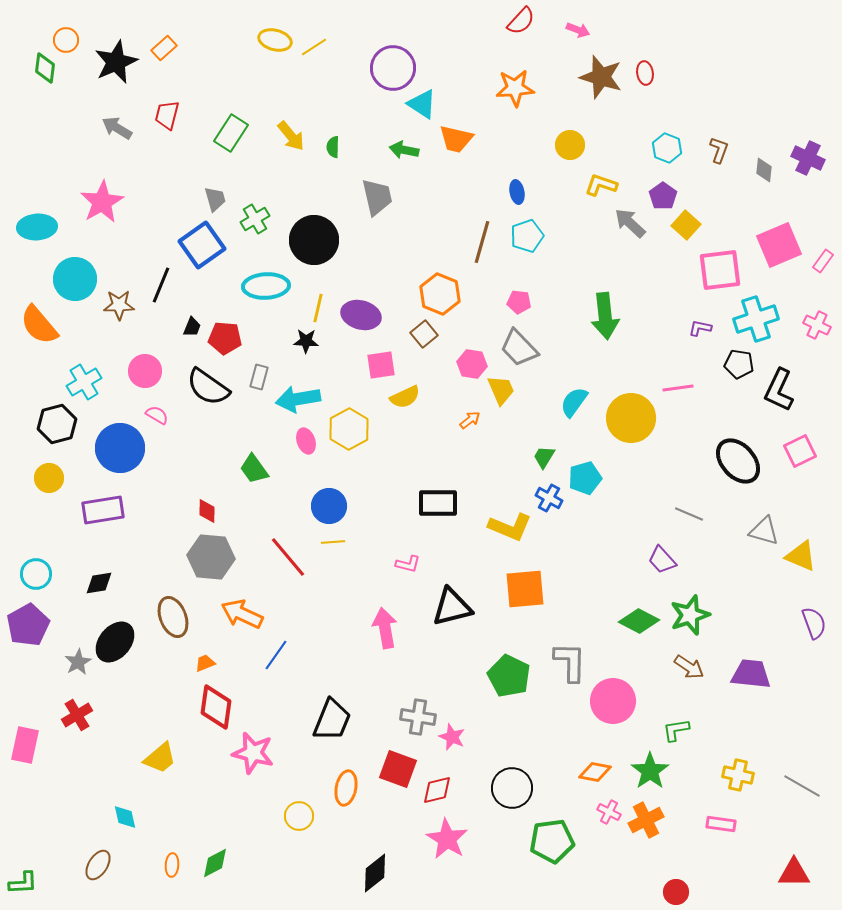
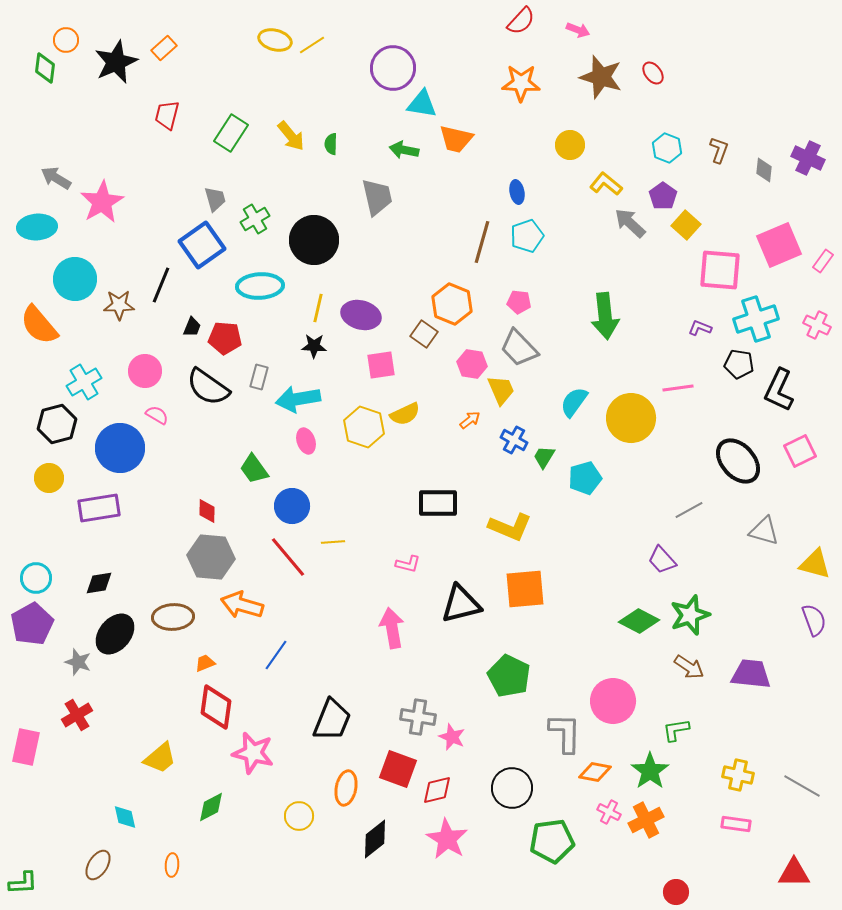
yellow line at (314, 47): moved 2 px left, 2 px up
red ellipse at (645, 73): moved 8 px right; rotated 30 degrees counterclockwise
orange star at (515, 88): moved 6 px right, 5 px up; rotated 6 degrees clockwise
cyan triangle at (422, 104): rotated 24 degrees counterclockwise
gray arrow at (117, 128): moved 61 px left, 50 px down
green semicircle at (333, 147): moved 2 px left, 3 px up
yellow L-shape at (601, 185): moved 5 px right, 1 px up; rotated 20 degrees clockwise
pink square at (720, 270): rotated 12 degrees clockwise
cyan ellipse at (266, 286): moved 6 px left
orange hexagon at (440, 294): moved 12 px right, 10 px down
purple L-shape at (700, 328): rotated 10 degrees clockwise
brown square at (424, 334): rotated 16 degrees counterclockwise
black star at (306, 341): moved 8 px right, 5 px down
yellow semicircle at (405, 397): moved 17 px down
yellow hexagon at (349, 429): moved 15 px right, 2 px up; rotated 12 degrees counterclockwise
blue cross at (549, 498): moved 35 px left, 58 px up
blue circle at (329, 506): moved 37 px left
purple rectangle at (103, 510): moved 4 px left, 2 px up
gray line at (689, 514): moved 4 px up; rotated 52 degrees counterclockwise
yellow triangle at (801, 556): moved 14 px right, 8 px down; rotated 8 degrees counterclockwise
cyan circle at (36, 574): moved 4 px down
black triangle at (452, 607): moved 9 px right, 3 px up
orange arrow at (242, 614): moved 9 px up; rotated 9 degrees counterclockwise
brown ellipse at (173, 617): rotated 72 degrees counterclockwise
purple semicircle at (814, 623): moved 3 px up
purple pentagon at (28, 625): moved 4 px right, 1 px up
pink arrow at (385, 628): moved 7 px right
black ellipse at (115, 642): moved 8 px up
gray star at (78, 662): rotated 24 degrees counterclockwise
gray L-shape at (570, 662): moved 5 px left, 71 px down
pink rectangle at (25, 745): moved 1 px right, 2 px down
pink rectangle at (721, 824): moved 15 px right
green diamond at (215, 863): moved 4 px left, 56 px up
black diamond at (375, 873): moved 34 px up
